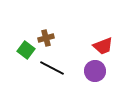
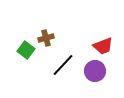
black line: moved 11 px right, 3 px up; rotated 75 degrees counterclockwise
